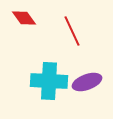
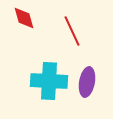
red diamond: rotated 20 degrees clockwise
purple ellipse: rotated 60 degrees counterclockwise
